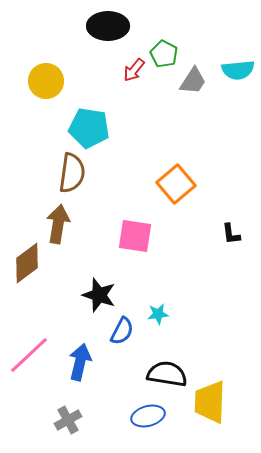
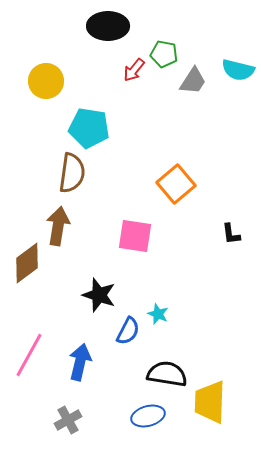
green pentagon: rotated 16 degrees counterclockwise
cyan semicircle: rotated 20 degrees clockwise
brown arrow: moved 2 px down
cyan star: rotated 30 degrees clockwise
blue semicircle: moved 6 px right
pink line: rotated 18 degrees counterclockwise
